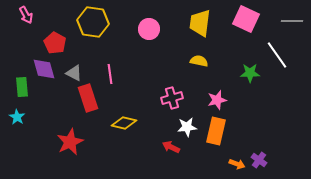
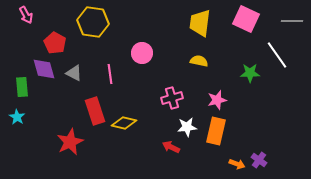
pink circle: moved 7 px left, 24 px down
red rectangle: moved 7 px right, 13 px down
